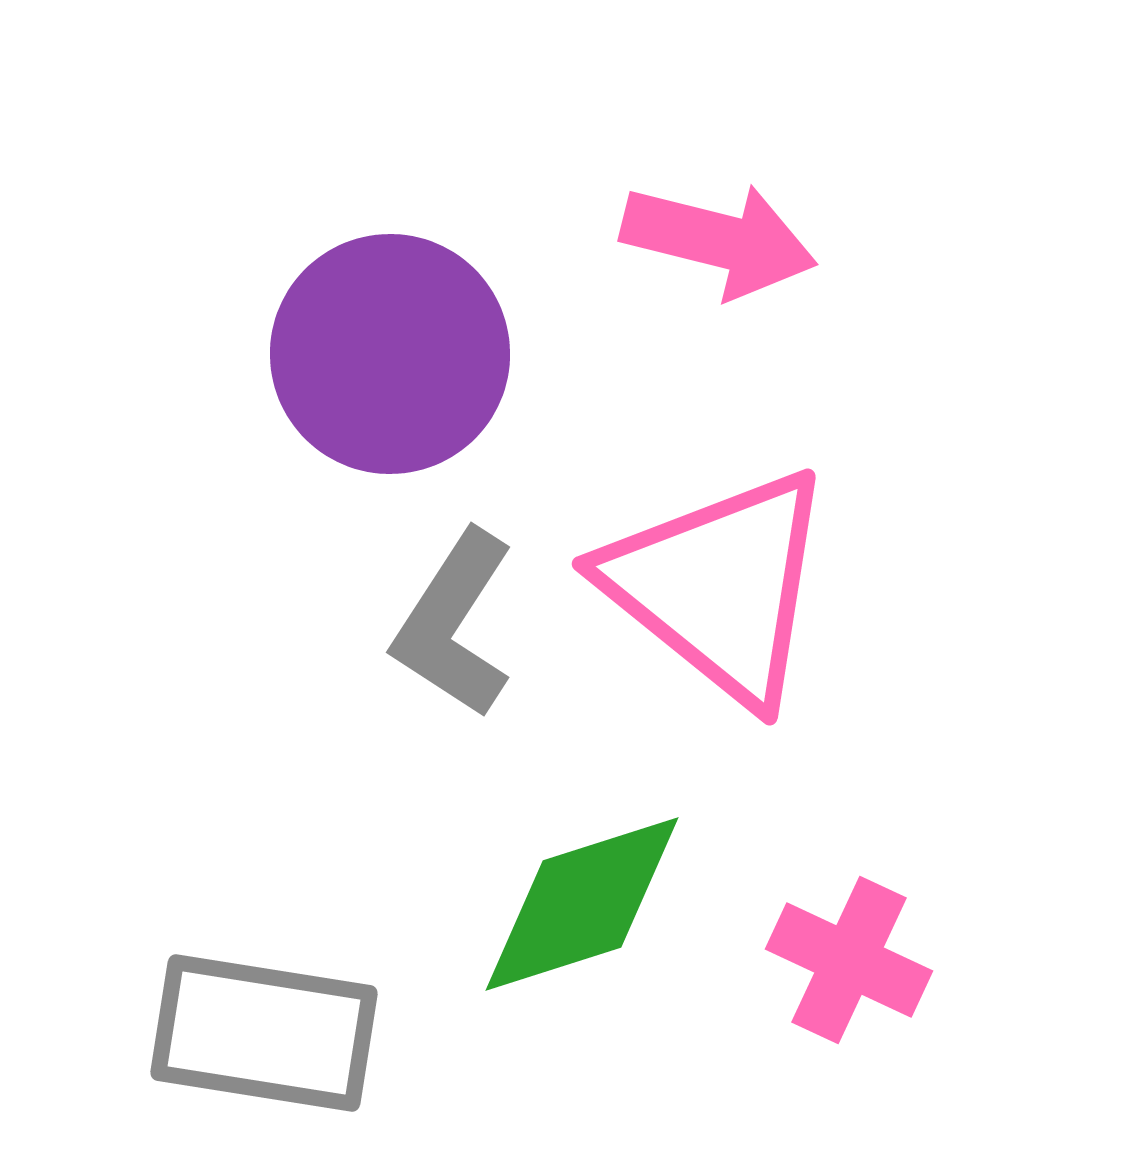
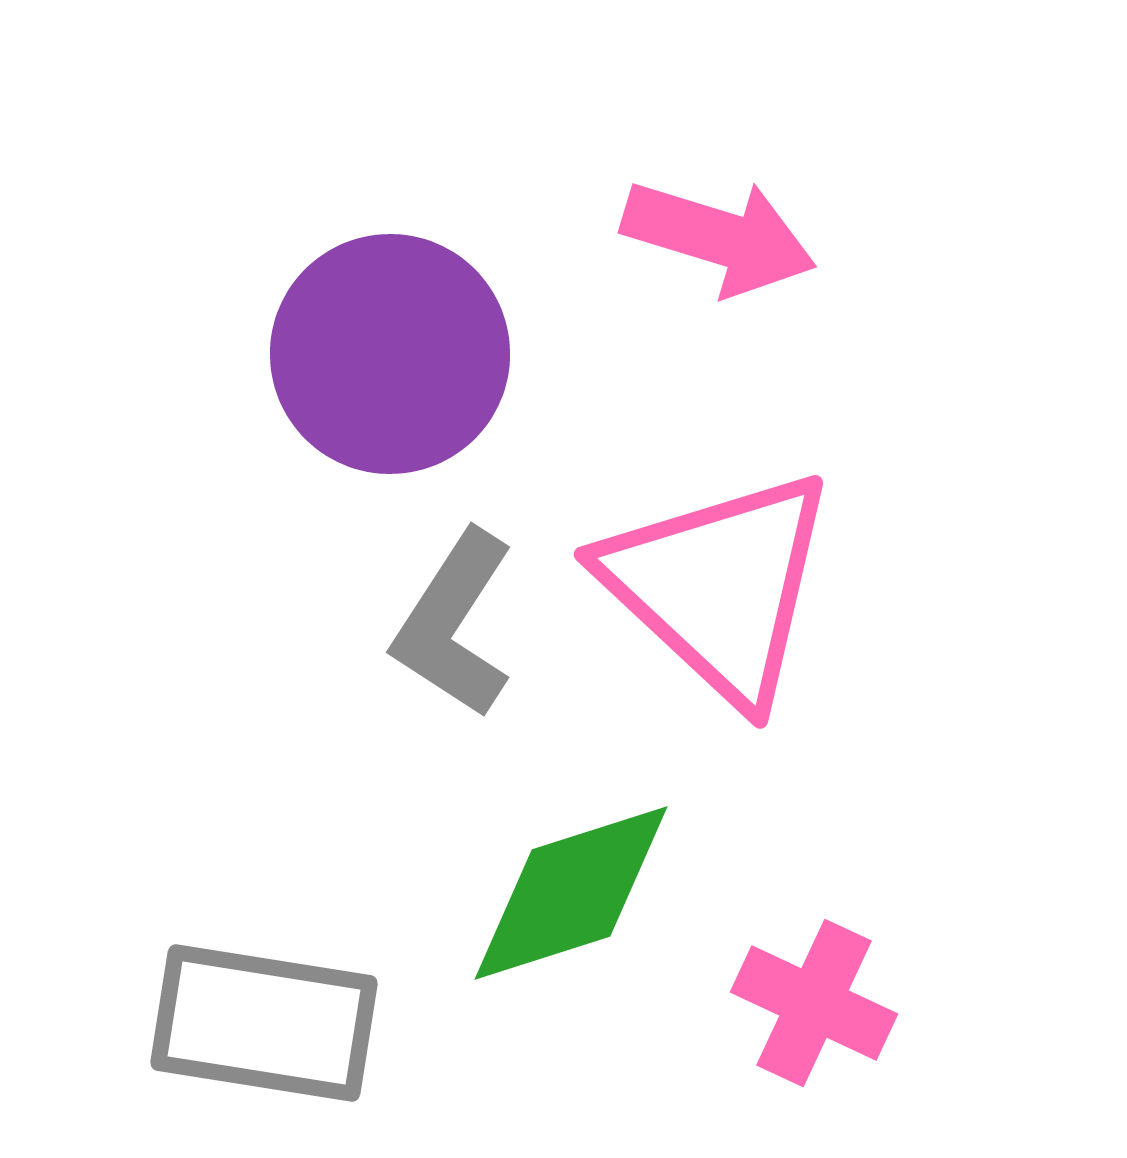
pink arrow: moved 3 px up; rotated 3 degrees clockwise
pink triangle: rotated 4 degrees clockwise
green diamond: moved 11 px left, 11 px up
pink cross: moved 35 px left, 43 px down
gray rectangle: moved 10 px up
